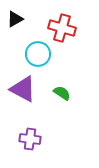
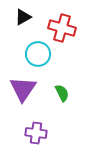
black triangle: moved 8 px right, 2 px up
purple triangle: rotated 36 degrees clockwise
green semicircle: rotated 30 degrees clockwise
purple cross: moved 6 px right, 6 px up
